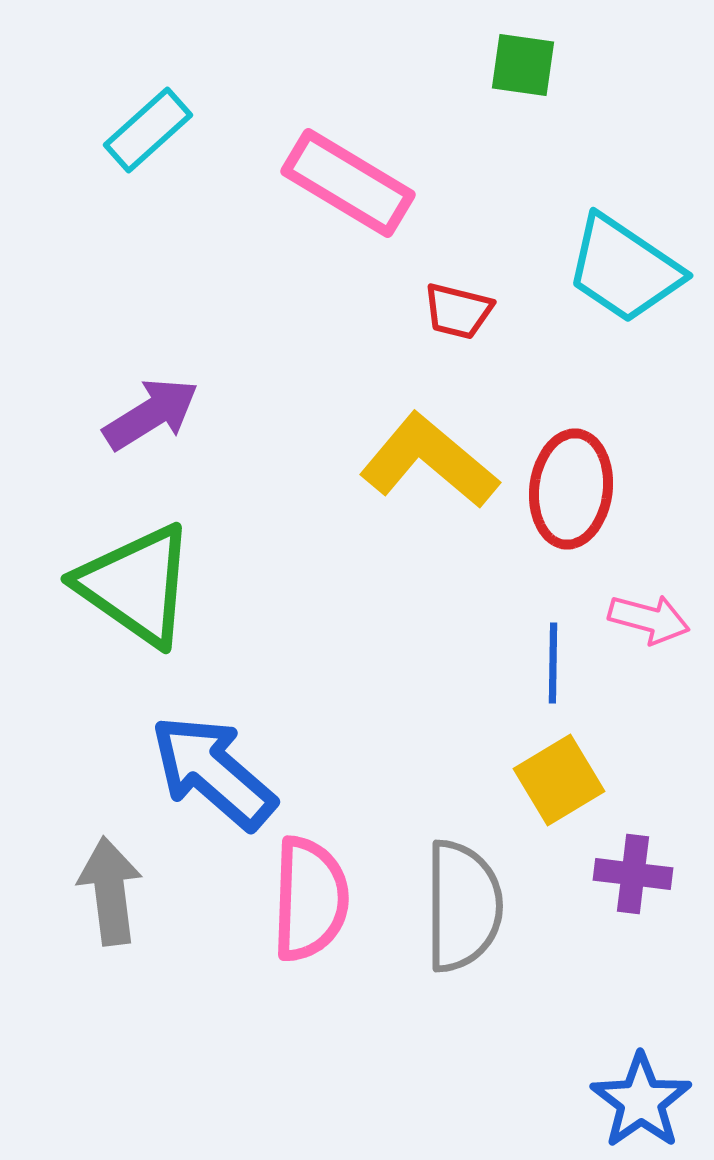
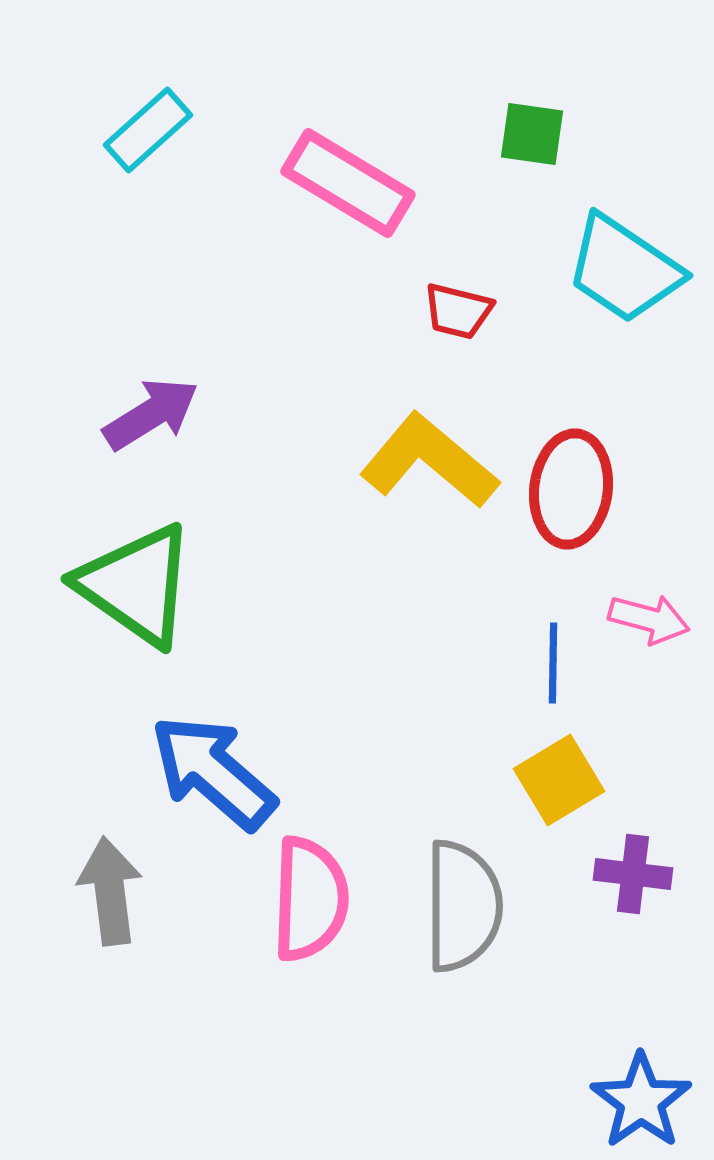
green square: moved 9 px right, 69 px down
